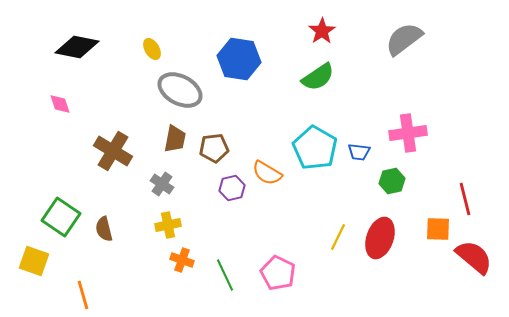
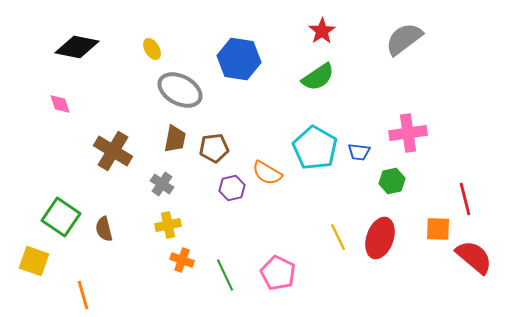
yellow line: rotated 52 degrees counterclockwise
